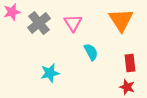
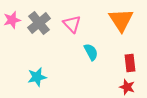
pink star: moved 8 px down
pink triangle: moved 1 px left, 1 px down; rotated 12 degrees counterclockwise
cyan star: moved 13 px left, 4 px down
